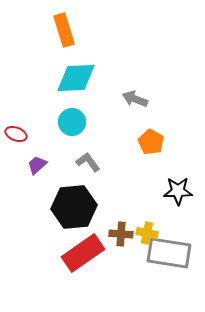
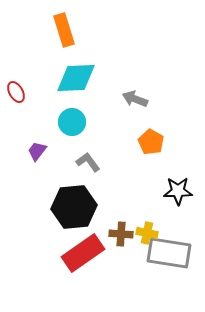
red ellipse: moved 42 px up; rotated 40 degrees clockwise
purple trapezoid: moved 14 px up; rotated 10 degrees counterclockwise
